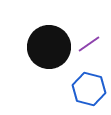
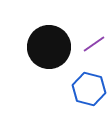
purple line: moved 5 px right
